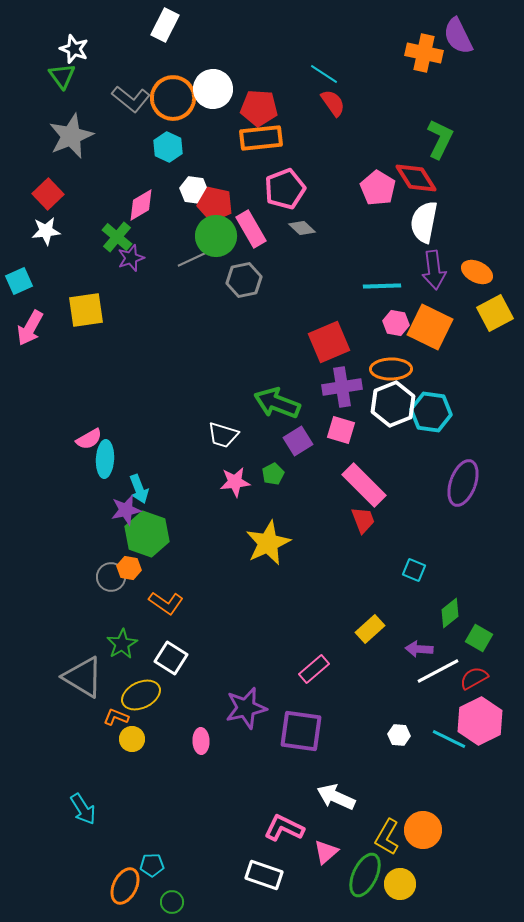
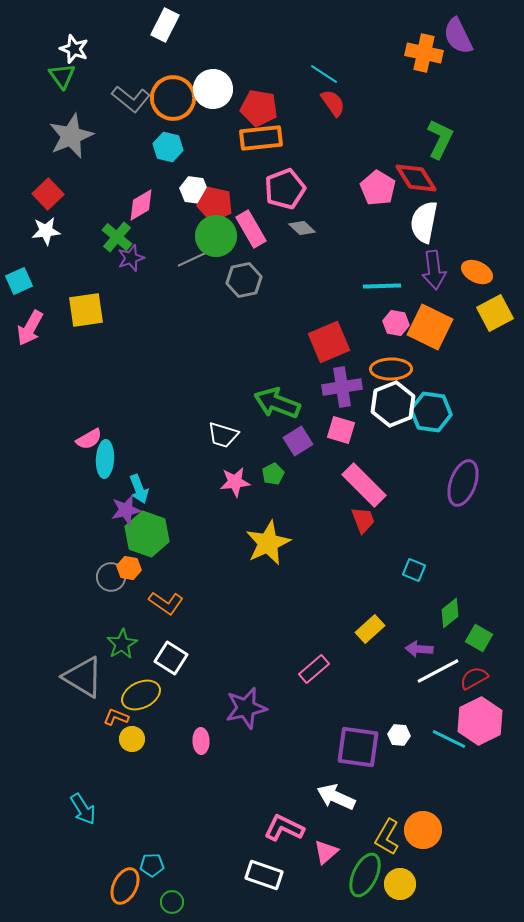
red pentagon at (259, 108): rotated 6 degrees clockwise
cyan hexagon at (168, 147): rotated 12 degrees counterclockwise
purple square at (301, 731): moved 57 px right, 16 px down
